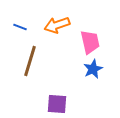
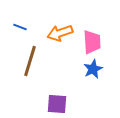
orange arrow: moved 3 px right, 8 px down
pink trapezoid: moved 2 px right; rotated 10 degrees clockwise
